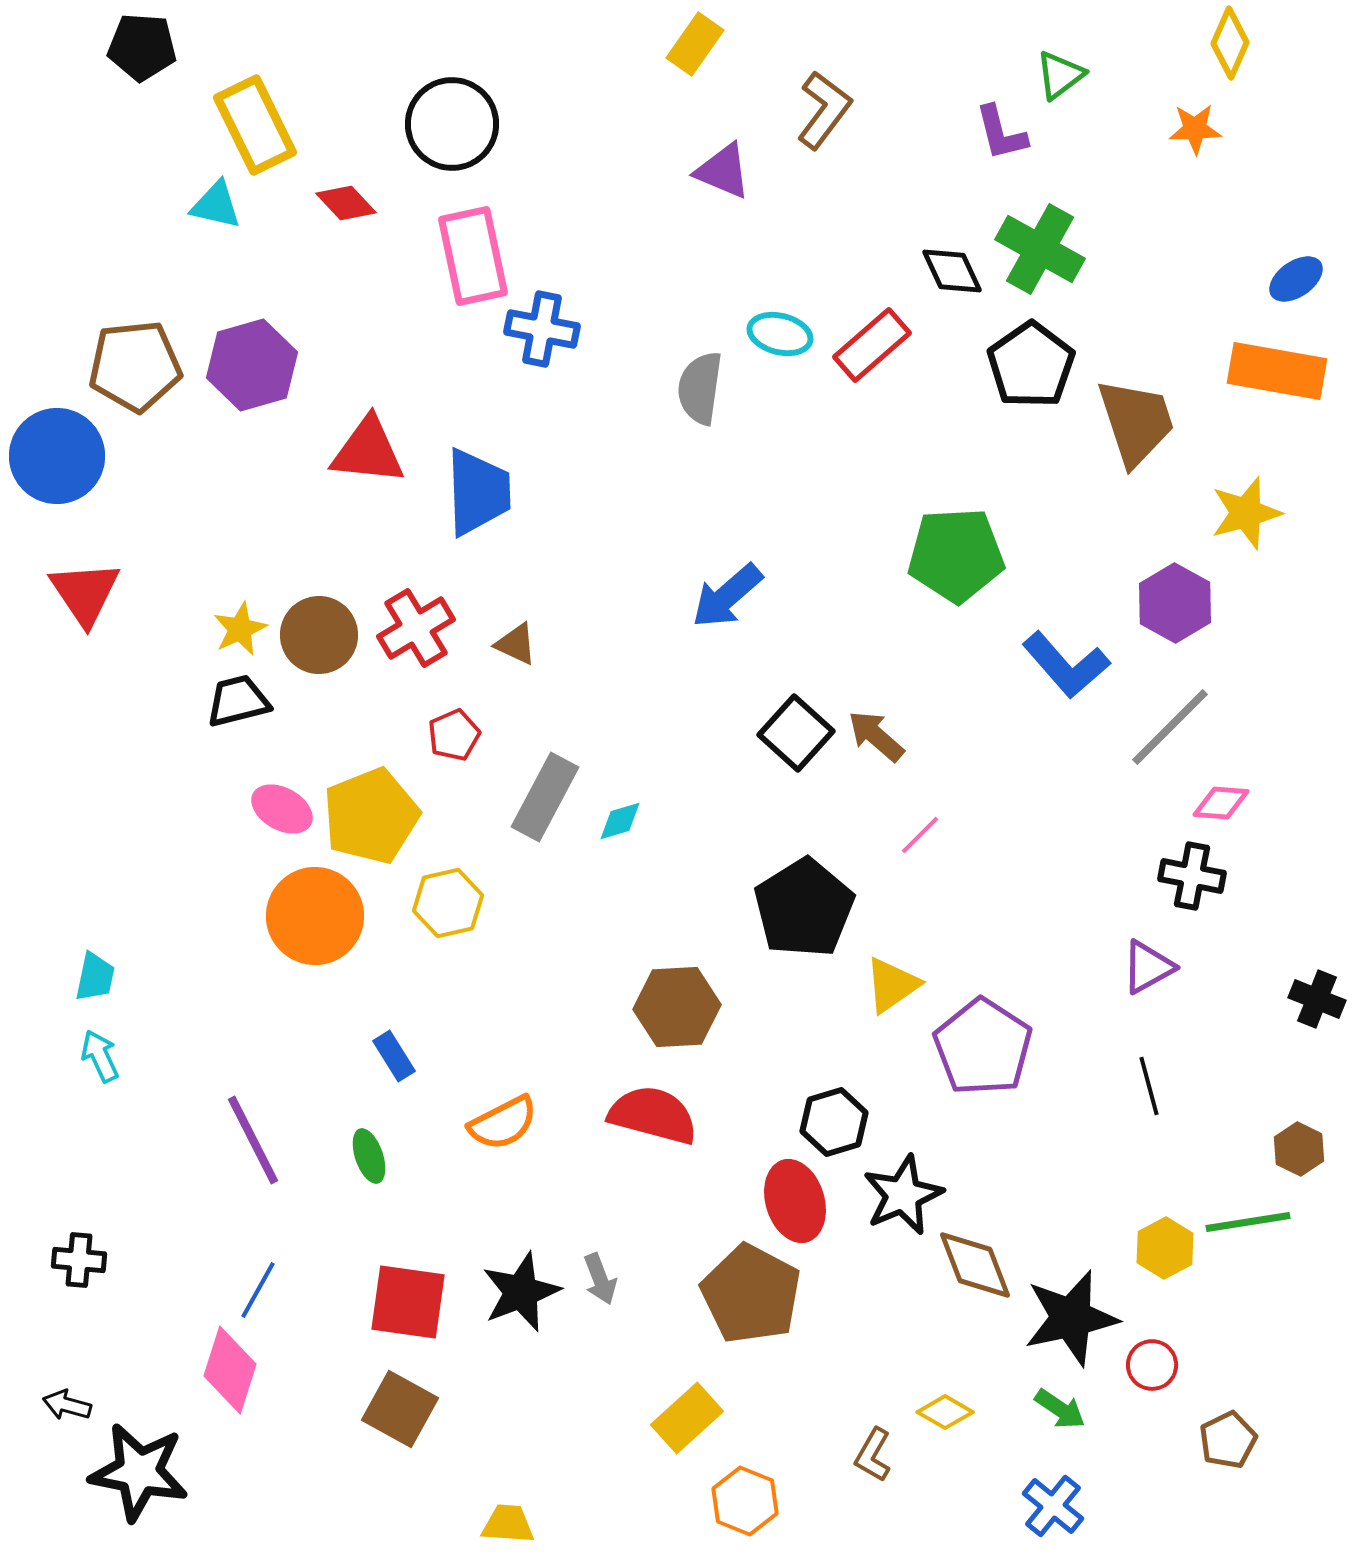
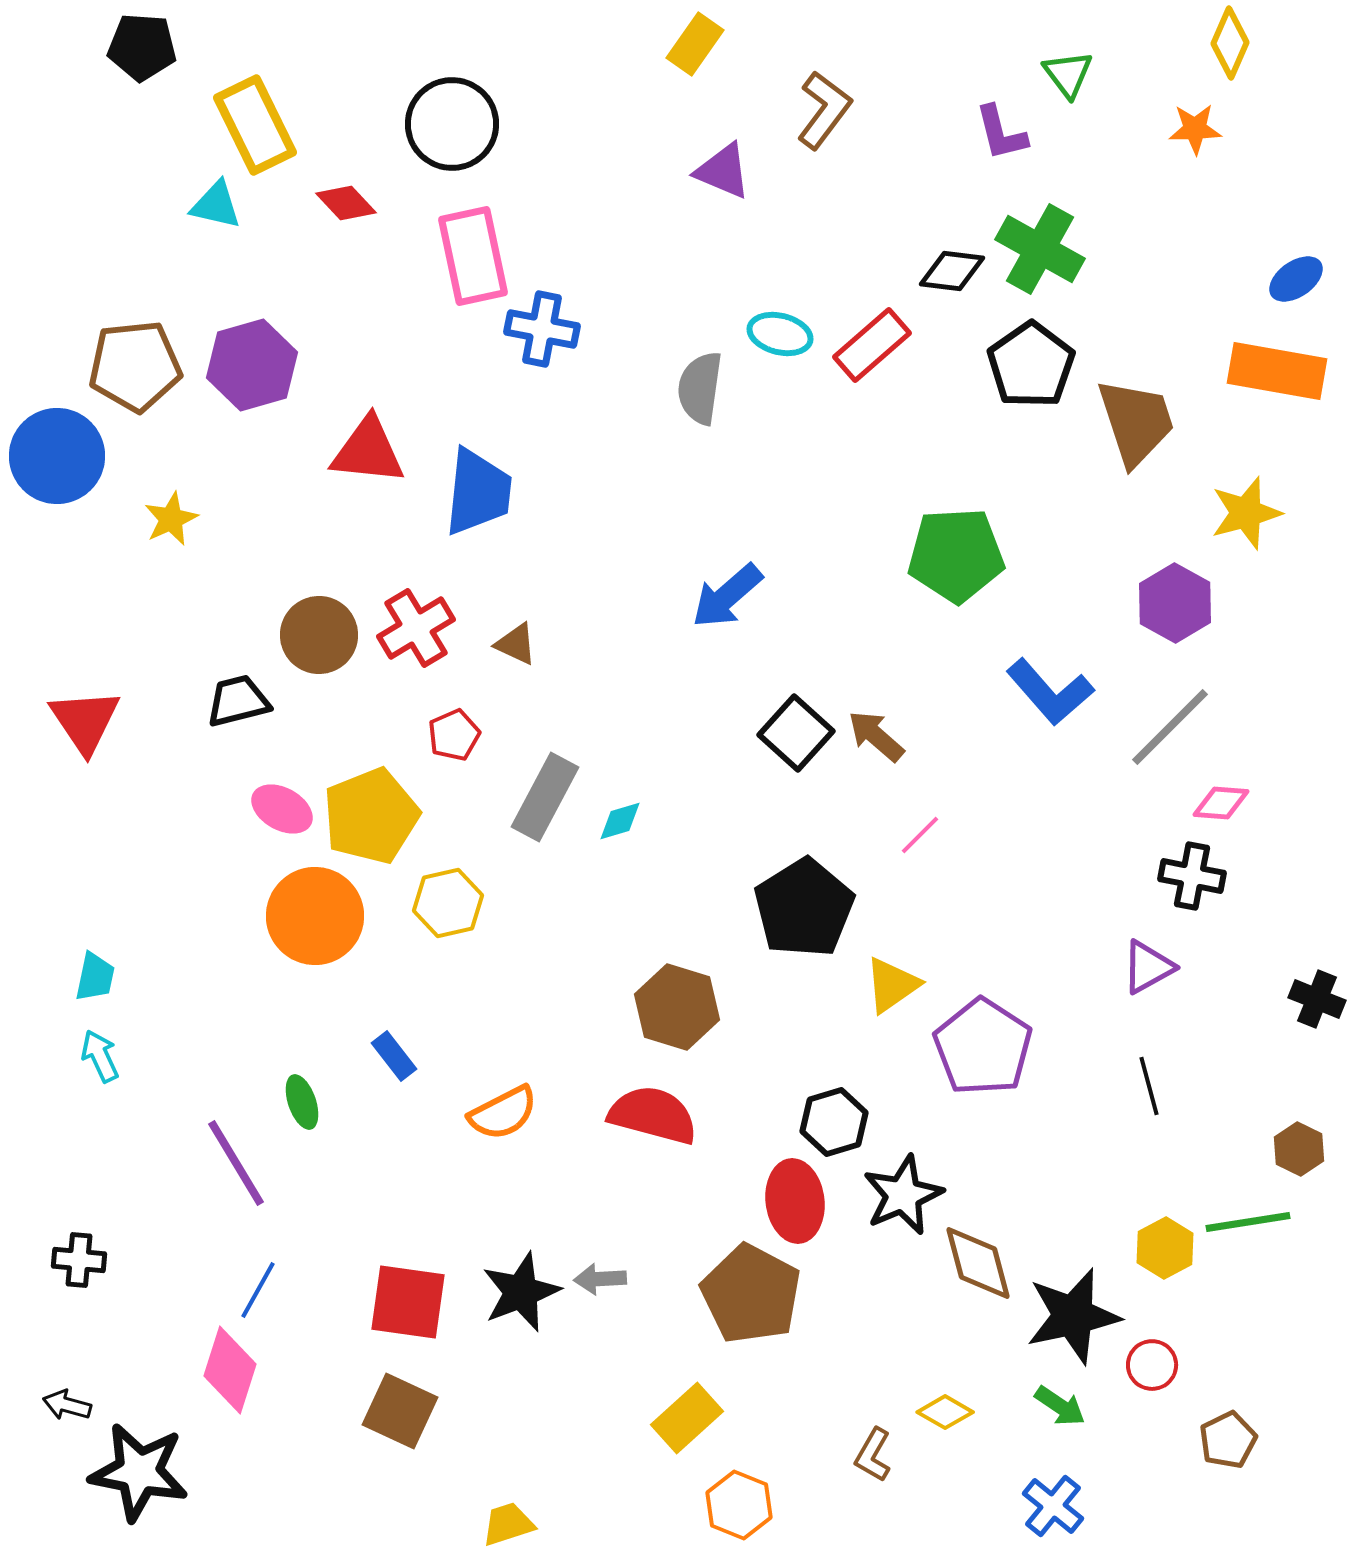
green triangle at (1060, 75): moved 8 px right, 1 px up; rotated 30 degrees counterclockwise
black diamond at (952, 271): rotated 58 degrees counterclockwise
blue trapezoid at (478, 492): rotated 8 degrees clockwise
red triangle at (85, 593): moved 128 px down
yellow star at (240, 629): moved 69 px left, 110 px up
blue L-shape at (1066, 665): moved 16 px left, 27 px down
brown hexagon at (677, 1007): rotated 20 degrees clockwise
blue rectangle at (394, 1056): rotated 6 degrees counterclockwise
orange semicircle at (503, 1123): moved 10 px up
purple line at (253, 1140): moved 17 px left, 23 px down; rotated 4 degrees counterclockwise
green ellipse at (369, 1156): moved 67 px left, 54 px up
red ellipse at (795, 1201): rotated 10 degrees clockwise
brown diamond at (975, 1265): moved 3 px right, 2 px up; rotated 6 degrees clockwise
gray arrow at (600, 1279): rotated 108 degrees clockwise
black star at (1071, 1318): moved 2 px right, 2 px up
brown square at (400, 1409): moved 2 px down; rotated 4 degrees counterclockwise
green arrow at (1060, 1409): moved 3 px up
orange hexagon at (745, 1501): moved 6 px left, 4 px down
yellow trapezoid at (508, 1524): rotated 22 degrees counterclockwise
